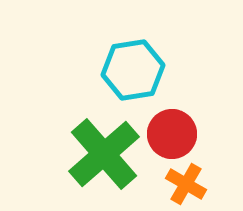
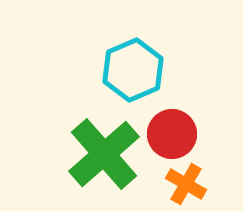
cyan hexagon: rotated 14 degrees counterclockwise
